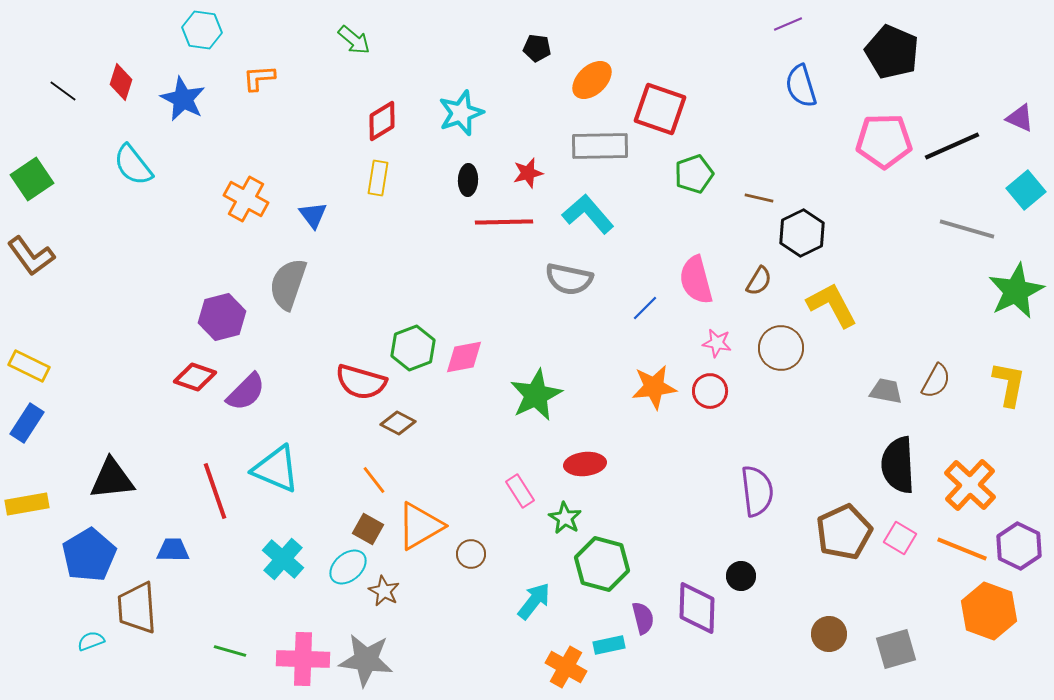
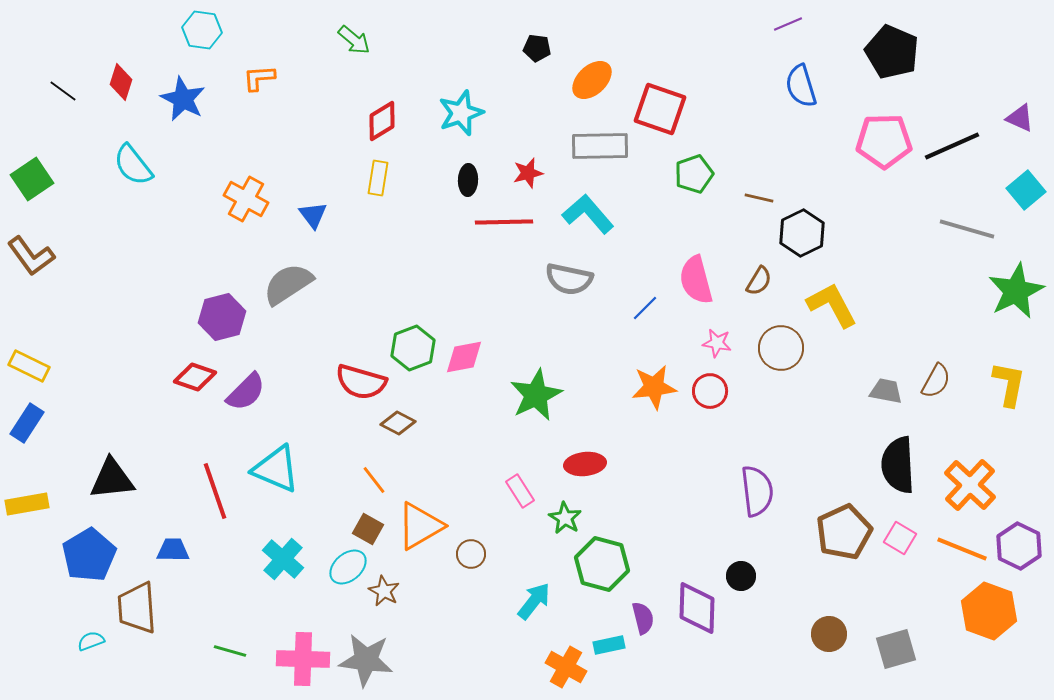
gray semicircle at (288, 284): rotated 38 degrees clockwise
